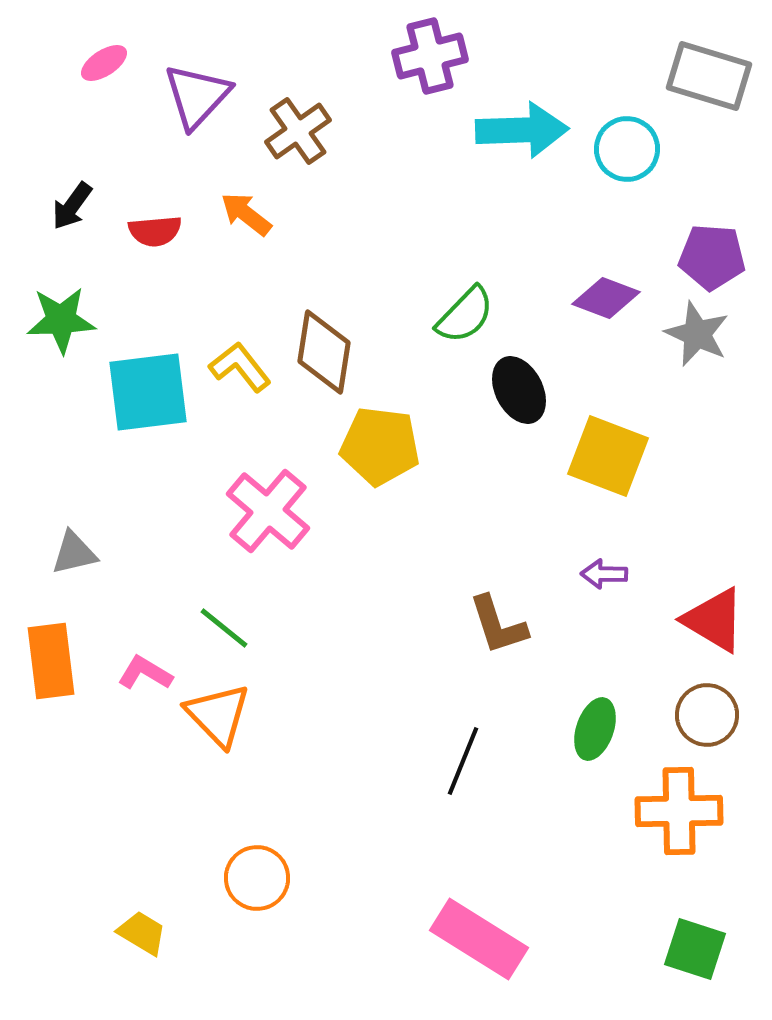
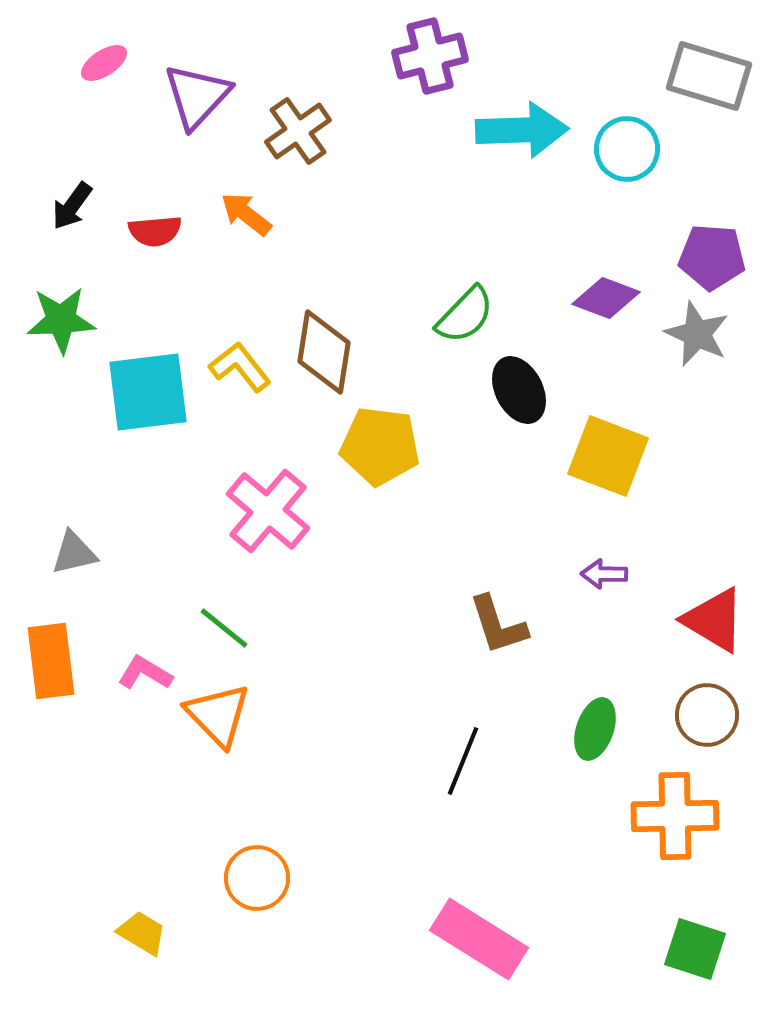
orange cross: moved 4 px left, 5 px down
